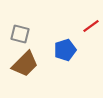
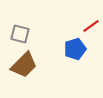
blue pentagon: moved 10 px right, 1 px up
brown trapezoid: moved 1 px left, 1 px down
